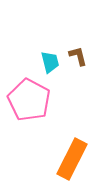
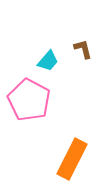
brown L-shape: moved 5 px right, 7 px up
cyan trapezoid: moved 2 px left, 1 px up; rotated 55 degrees clockwise
